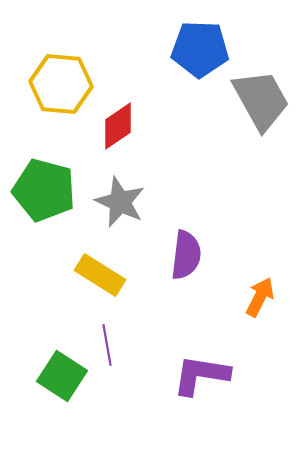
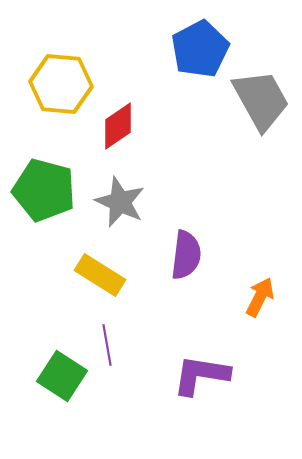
blue pentagon: rotated 30 degrees counterclockwise
